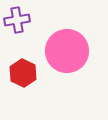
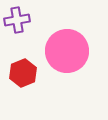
red hexagon: rotated 12 degrees clockwise
